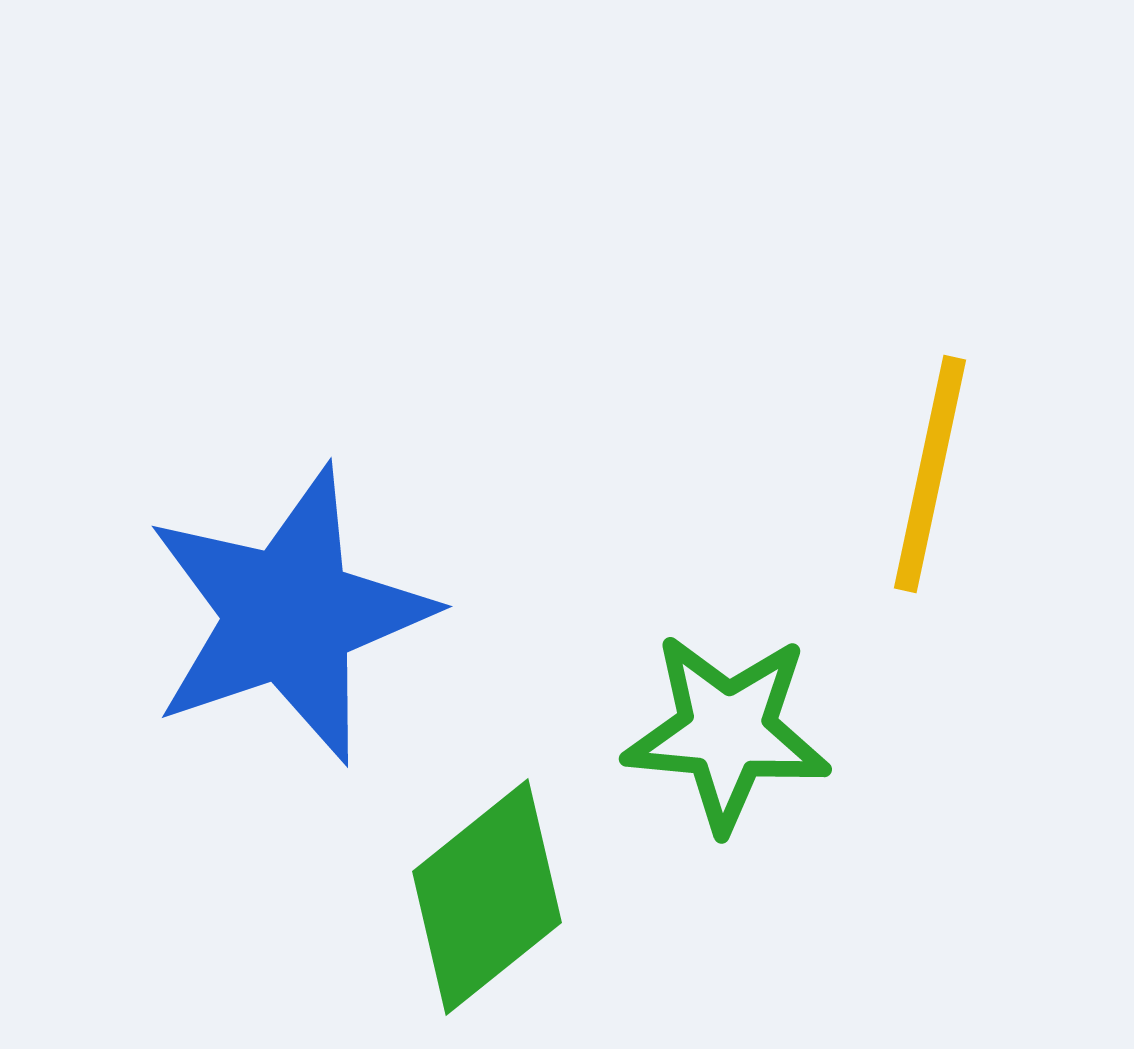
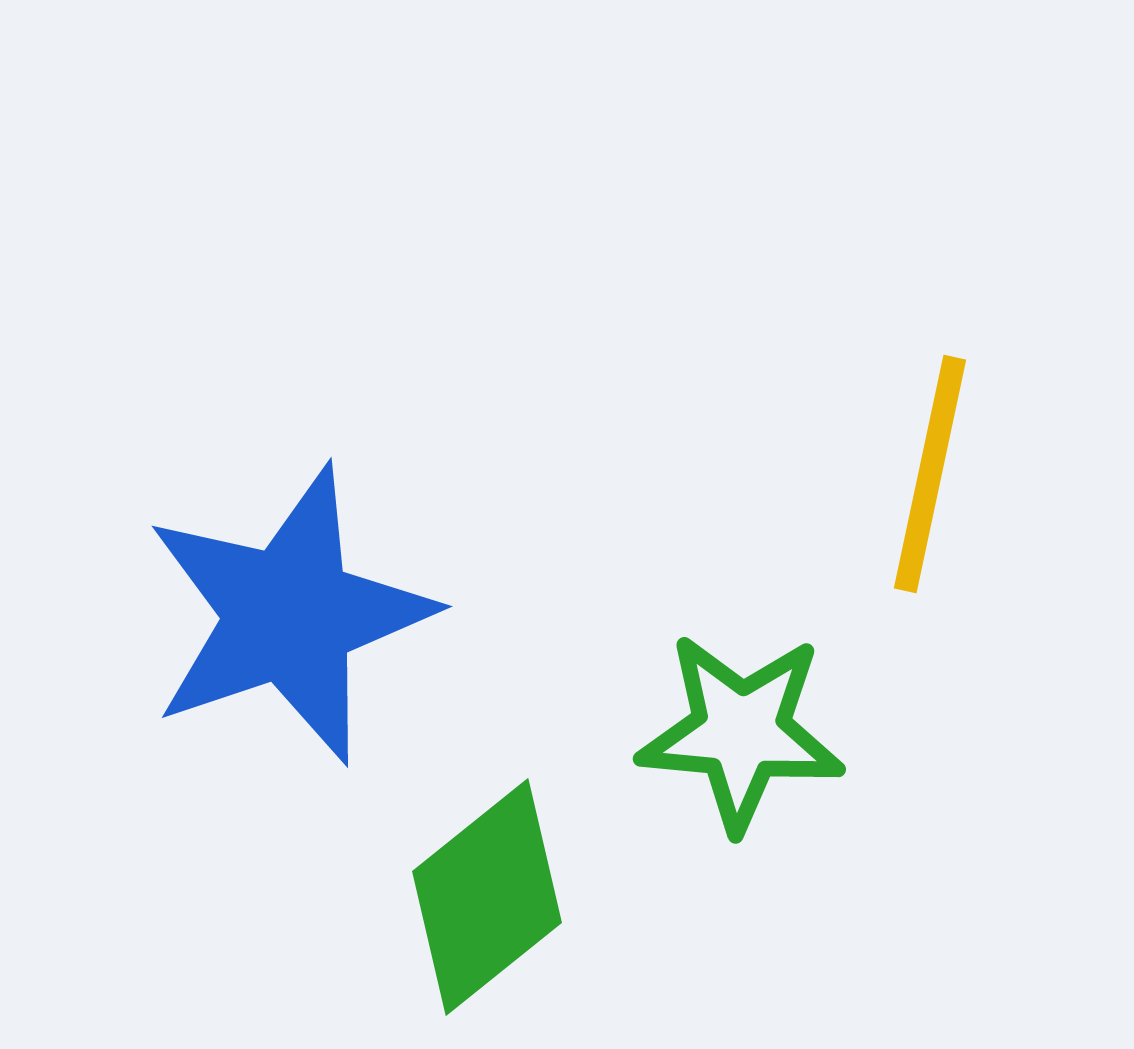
green star: moved 14 px right
